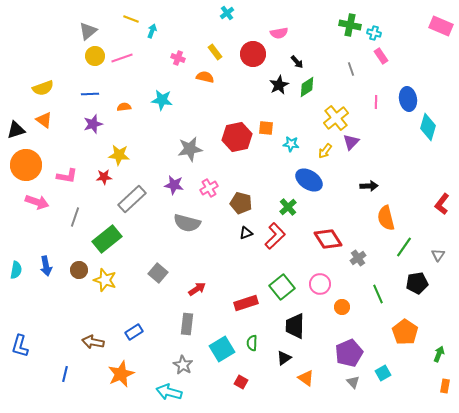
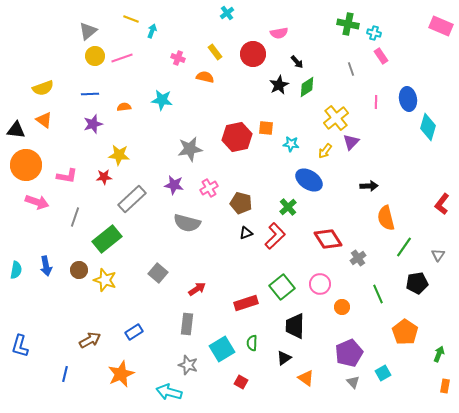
green cross at (350, 25): moved 2 px left, 1 px up
black triangle at (16, 130): rotated 24 degrees clockwise
brown arrow at (93, 342): moved 3 px left, 2 px up; rotated 140 degrees clockwise
gray star at (183, 365): moved 5 px right; rotated 12 degrees counterclockwise
